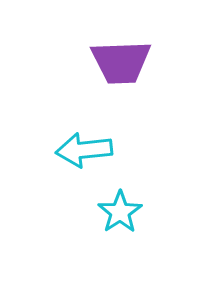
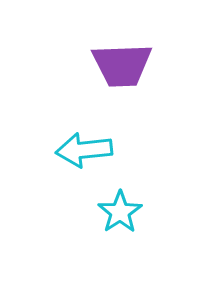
purple trapezoid: moved 1 px right, 3 px down
